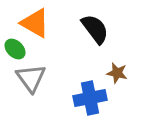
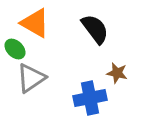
gray triangle: rotated 32 degrees clockwise
